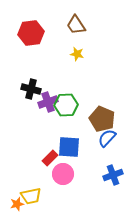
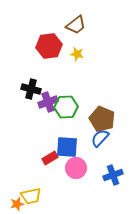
brown trapezoid: rotated 95 degrees counterclockwise
red hexagon: moved 18 px right, 13 px down
green hexagon: moved 2 px down
blue semicircle: moved 7 px left
blue square: moved 2 px left
red rectangle: rotated 14 degrees clockwise
pink circle: moved 13 px right, 6 px up
